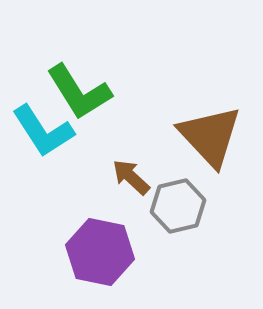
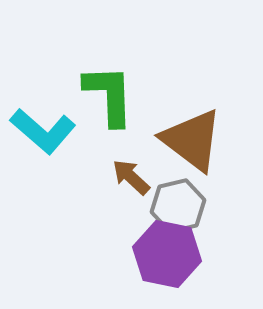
green L-shape: moved 30 px right, 3 px down; rotated 150 degrees counterclockwise
cyan L-shape: rotated 16 degrees counterclockwise
brown triangle: moved 18 px left, 4 px down; rotated 10 degrees counterclockwise
purple hexagon: moved 67 px right, 2 px down
